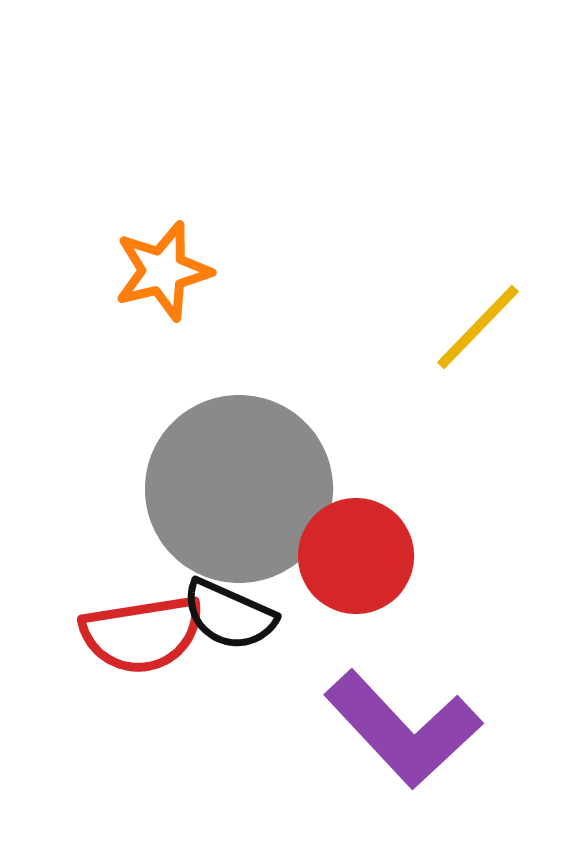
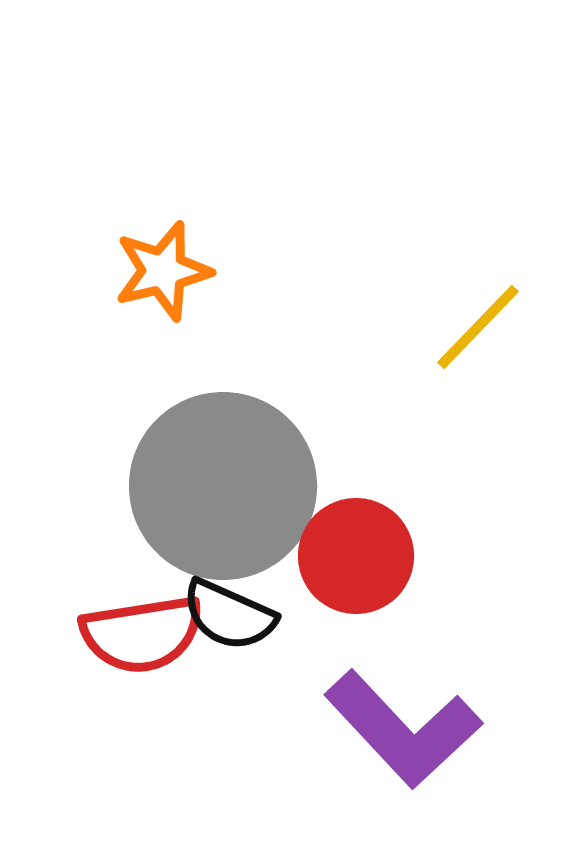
gray circle: moved 16 px left, 3 px up
